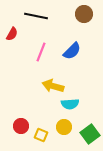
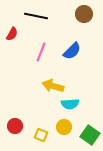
red circle: moved 6 px left
green square: moved 1 px down; rotated 18 degrees counterclockwise
